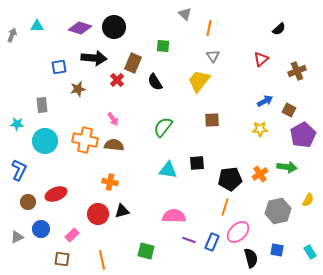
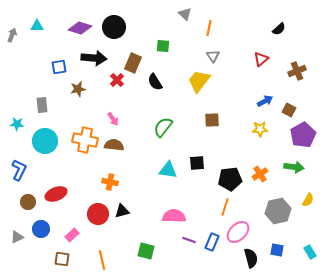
green arrow at (287, 167): moved 7 px right
